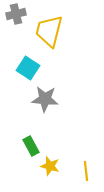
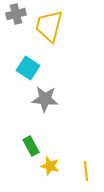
yellow trapezoid: moved 5 px up
